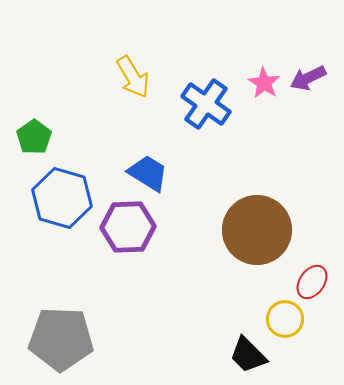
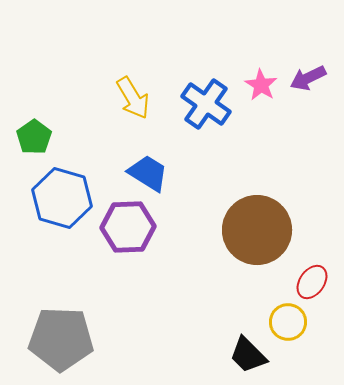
yellow arrow: moved 21 px down
pink star: moved 3 px left, 2 px down
yellow circle: moved 3 px right, 3 px down
